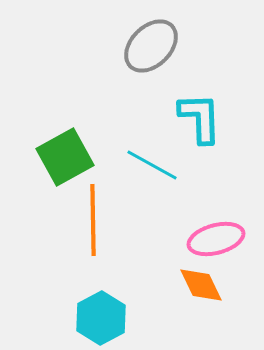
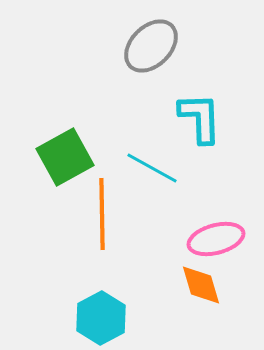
cyan line: moved 3 px down
orange line: moved 9 px right, 6 px up
orange diamond: rotated 9 degrees clockwise
